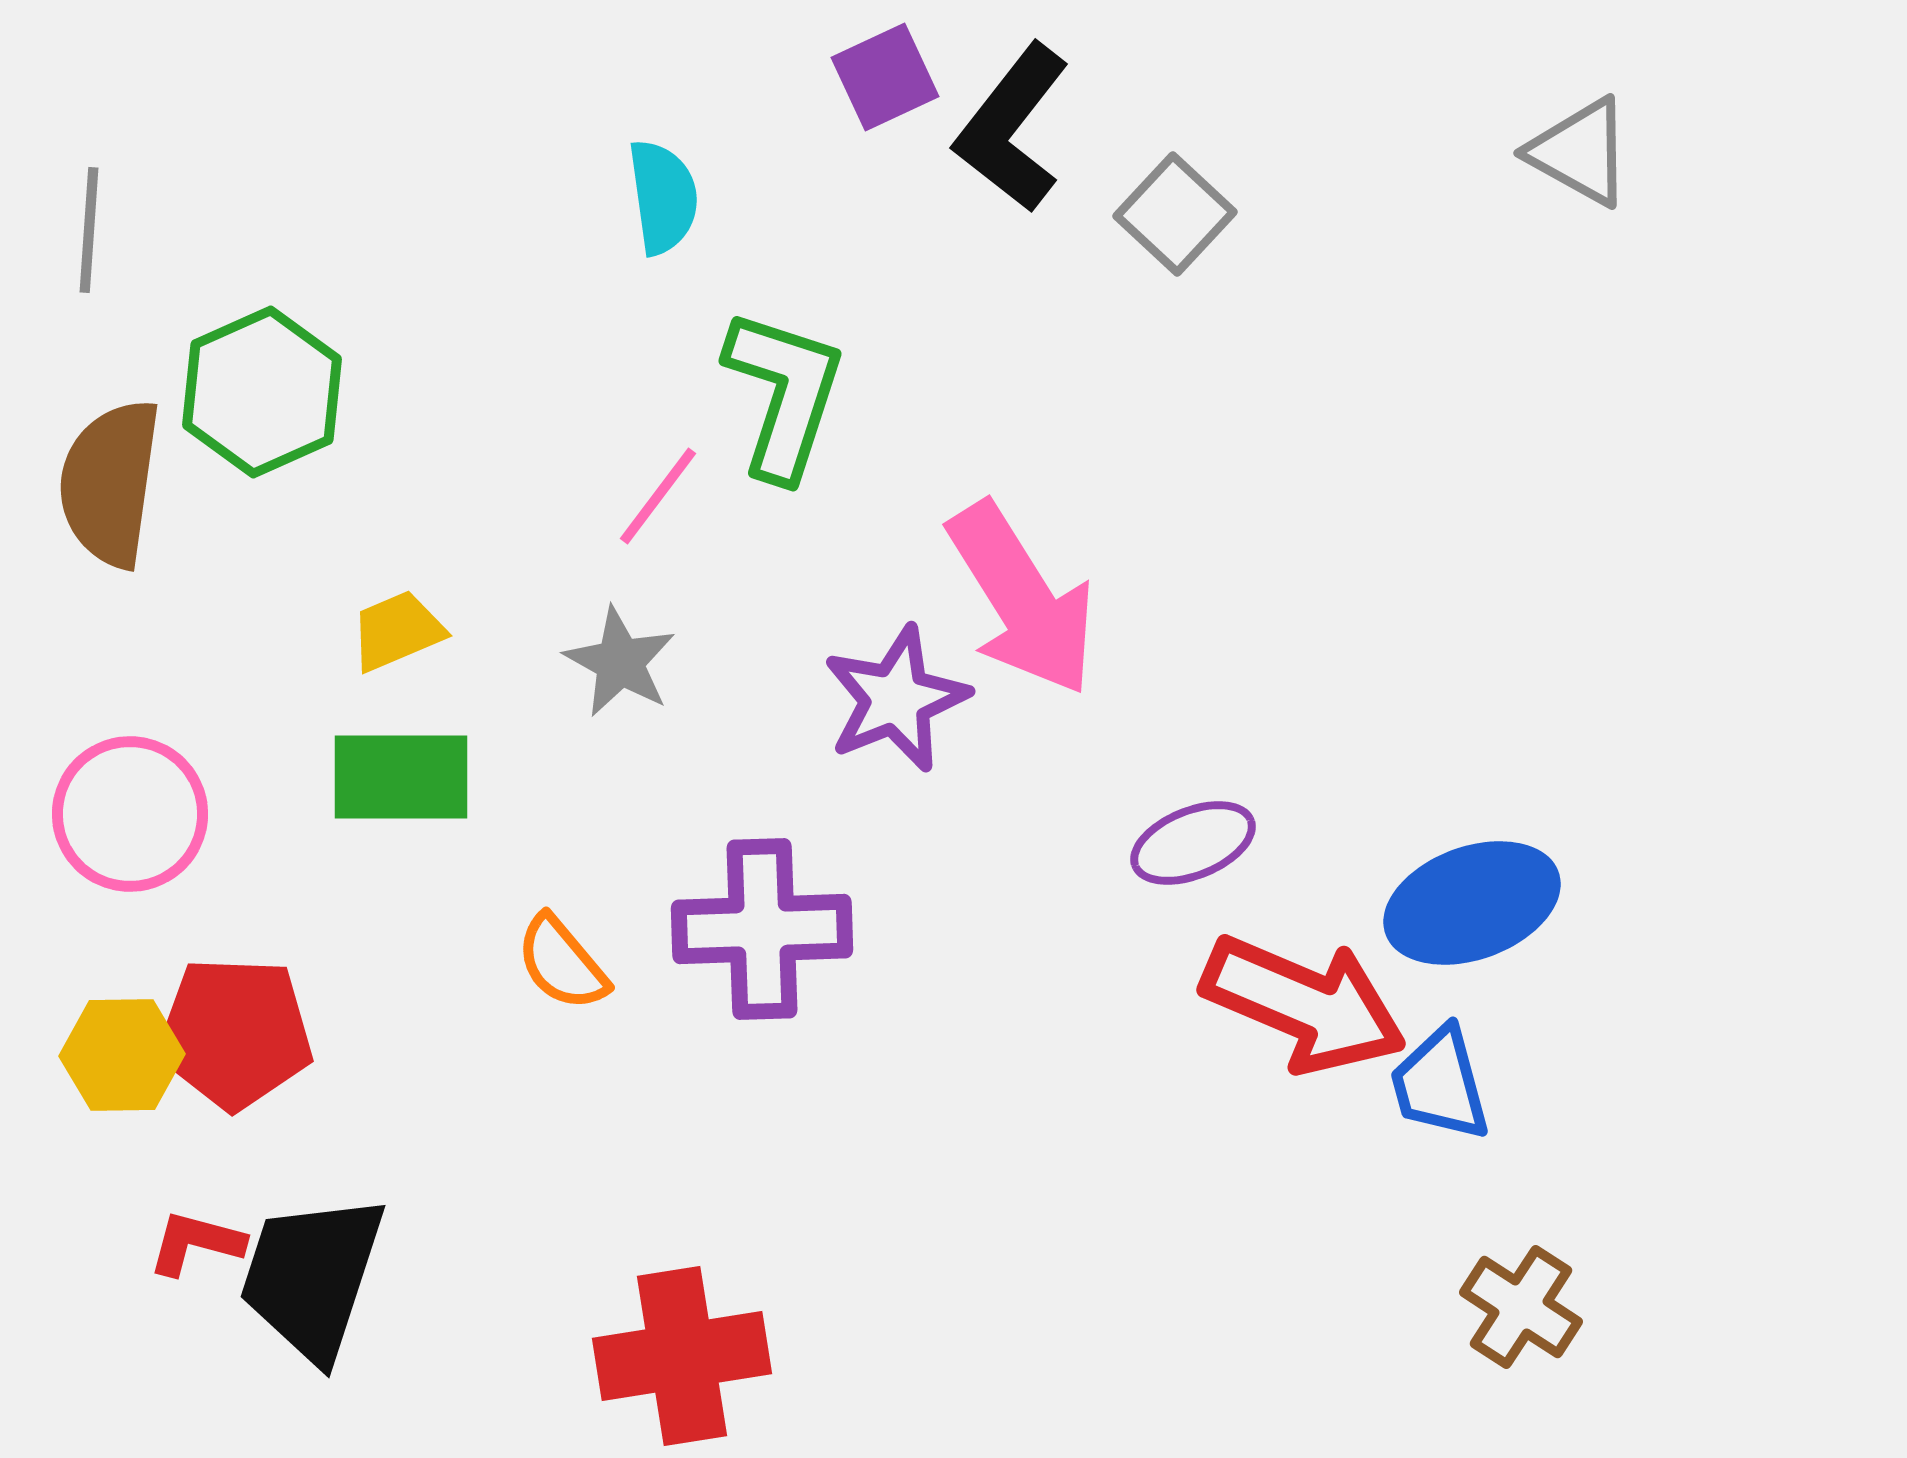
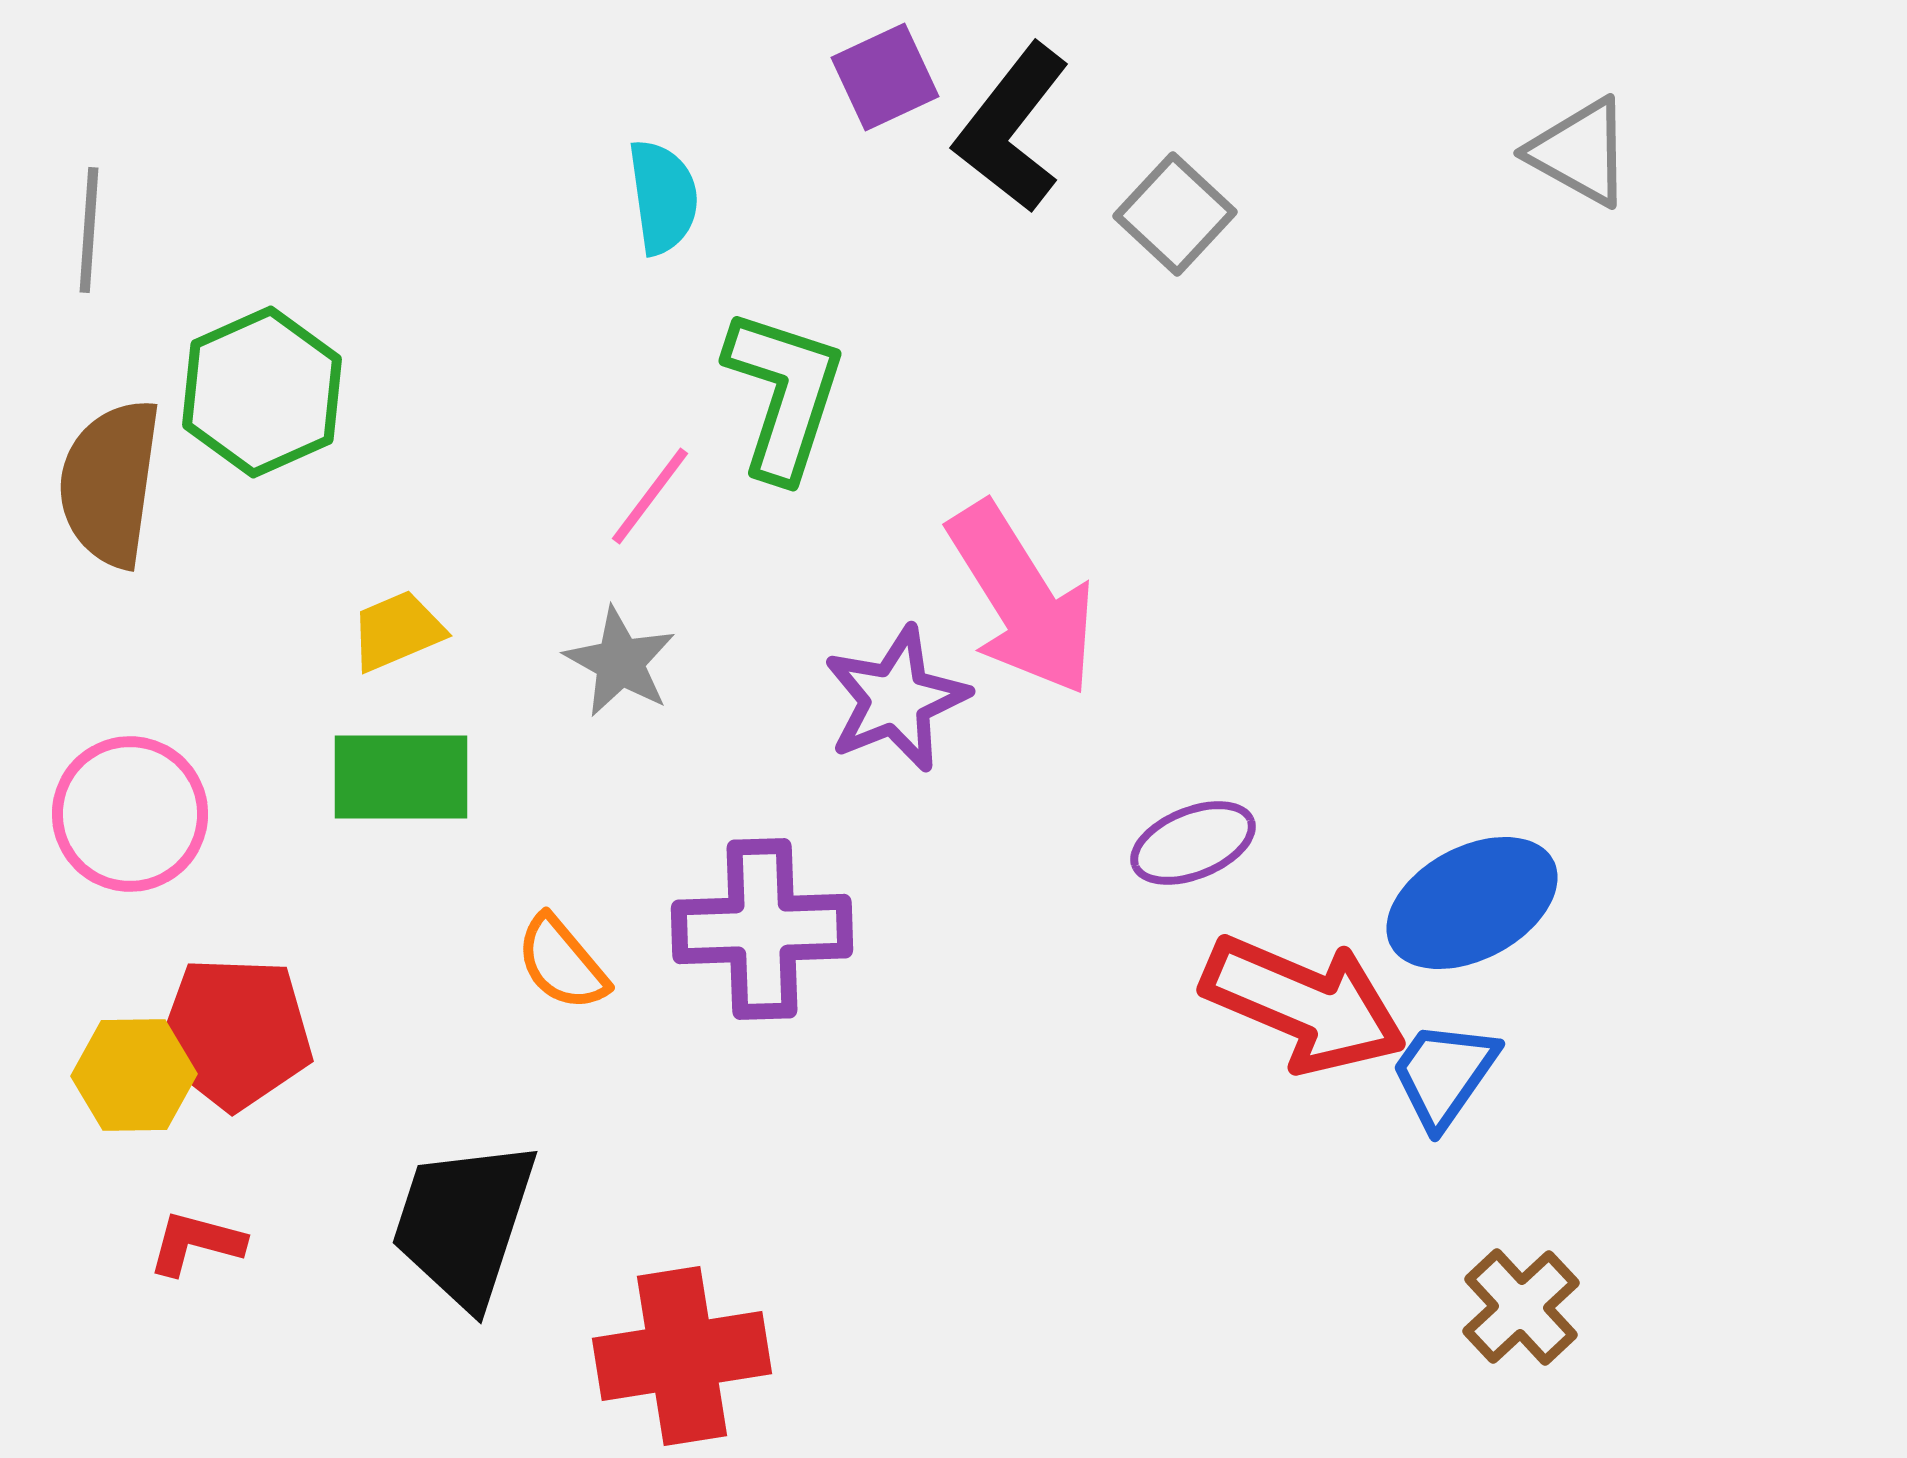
pink line: moved 8 px left
blue ellipse: rotated 8 degrees counterclockwise
yellow hexagon: moved 12 px right, 20 px down
blue trapezoid: moved 4 px right, 10 px up; rotated 50 degrees clockwise
black trapezoid: moved 152 px right, 54 px up
brown cross: rotated 14 degrees clockwise
